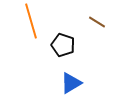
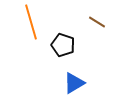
orange line: moved 1 px down
blue triangle: moved 3 px right
